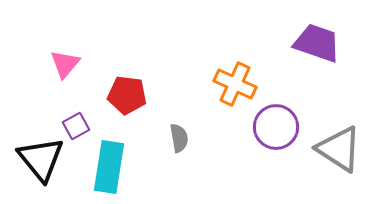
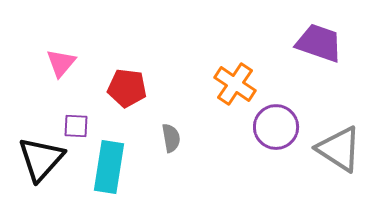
purple trapezoid: moved 2 px right
pink triangle: moved 4 px left, 1 px up
orange cross: rotated 9 degrees clockwise
red pentagon: moved 7 px up
purple square: rotated 32 degrees clockwise
gray semicircle: moved 8 px left
black triangle: rotated 21 degrees clockwise
